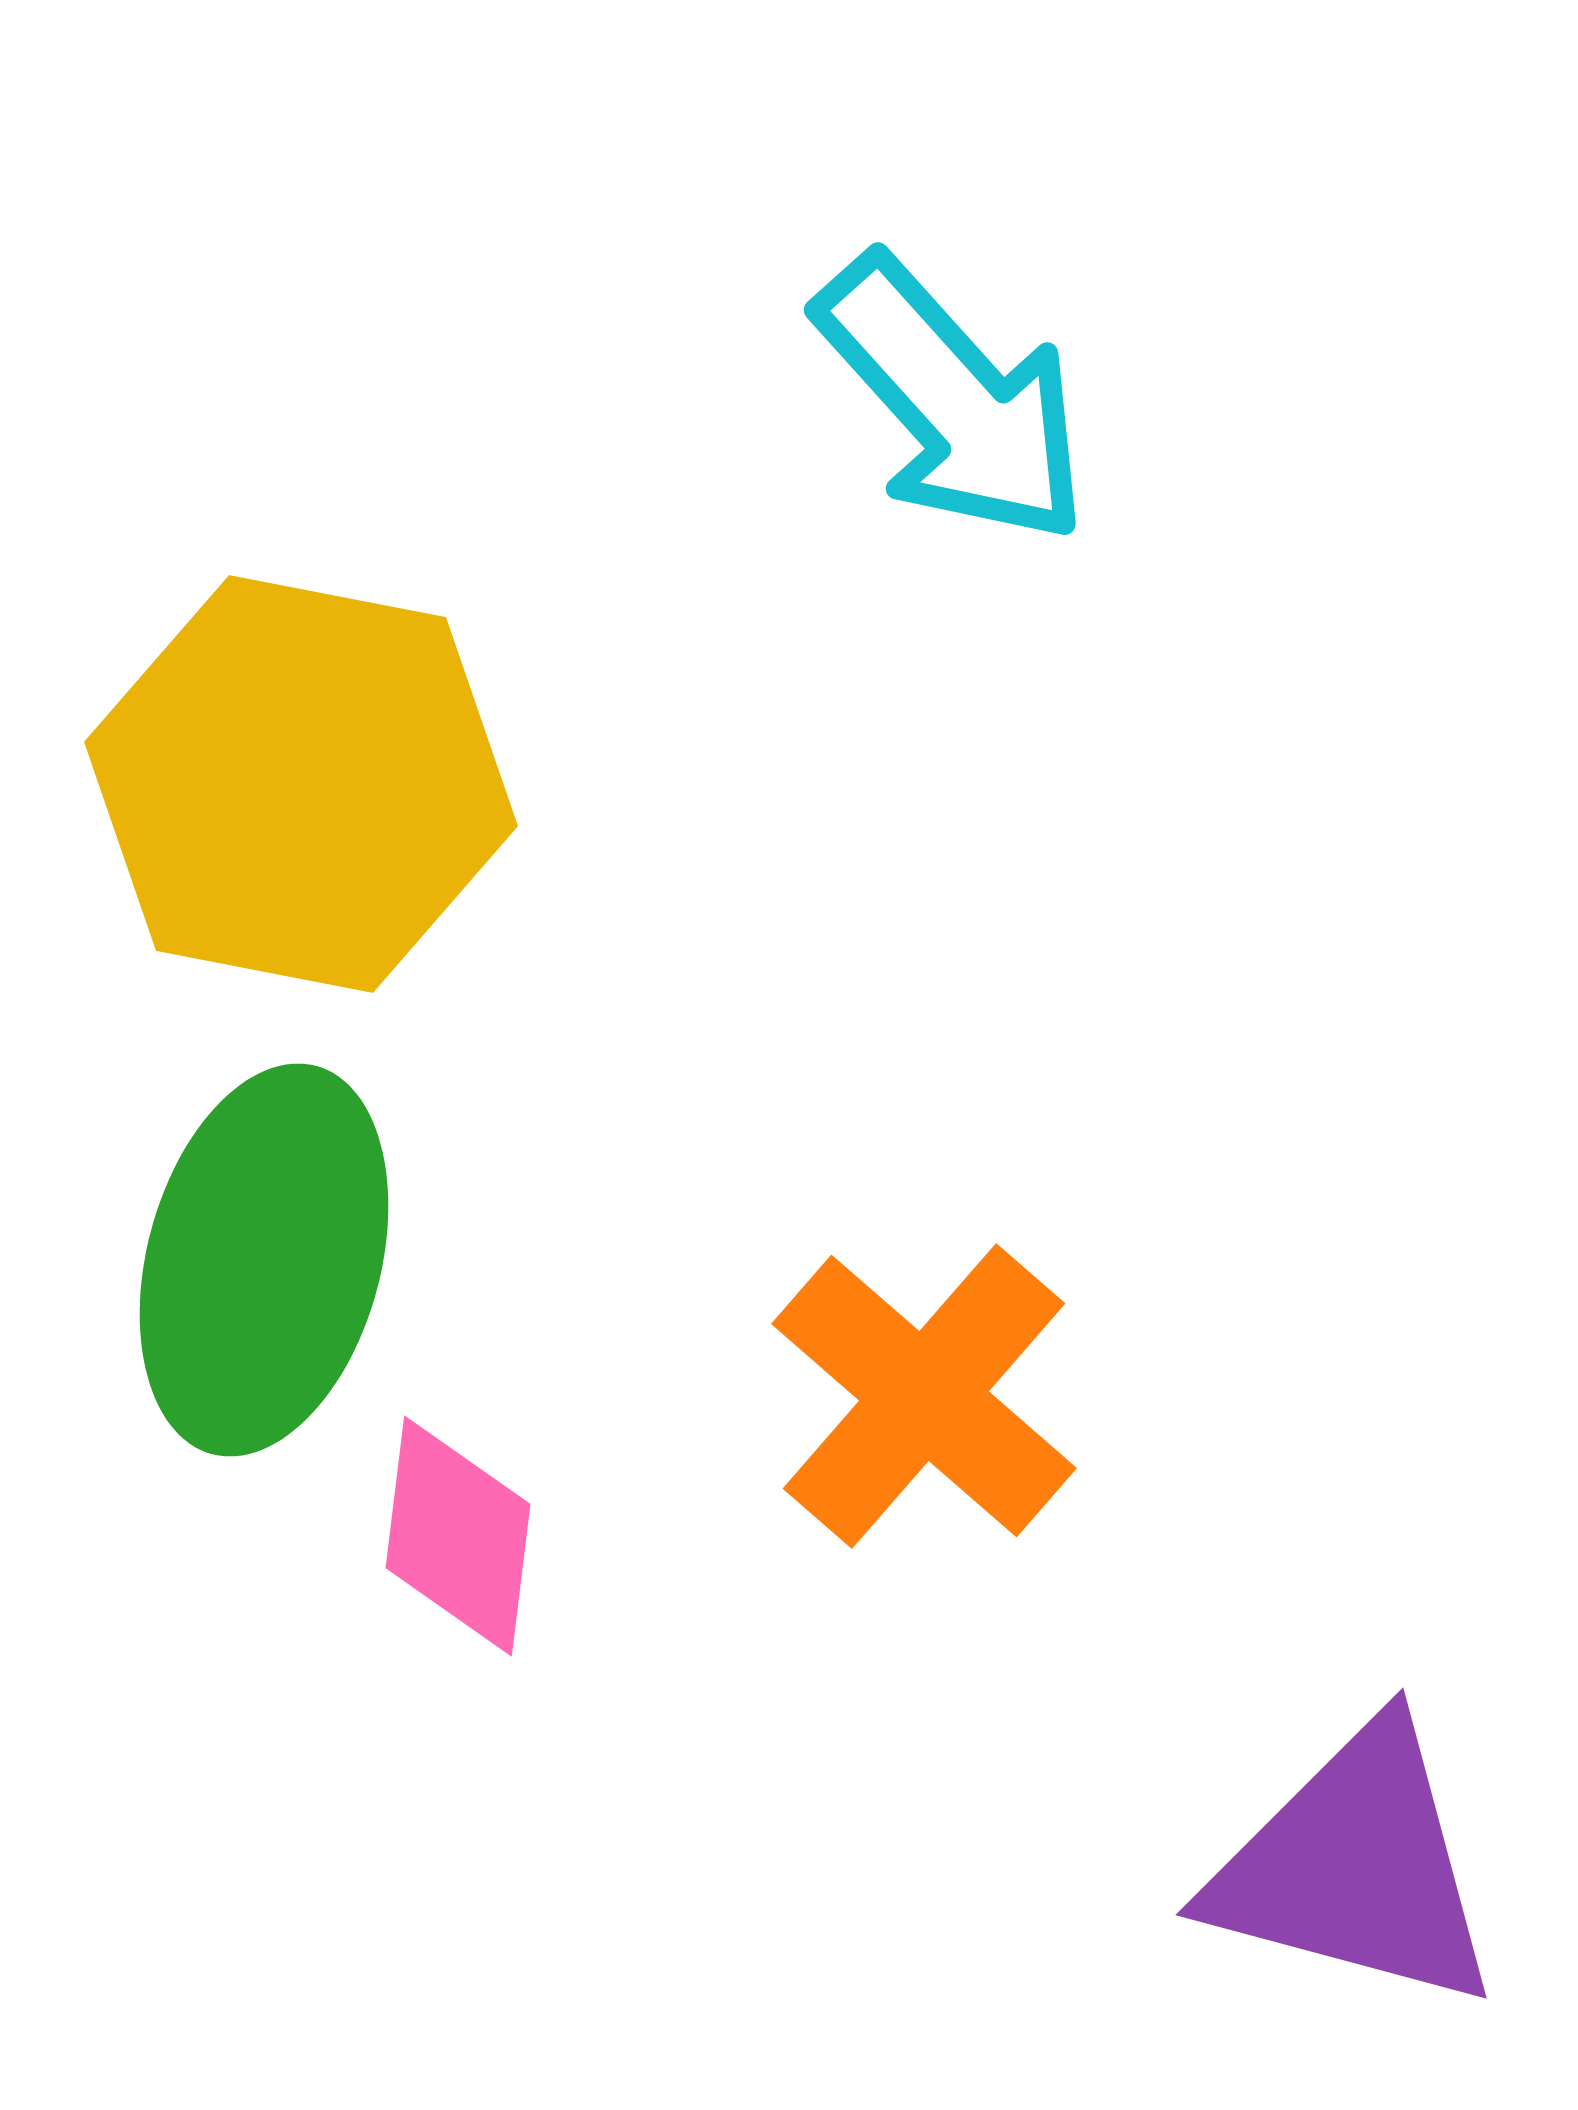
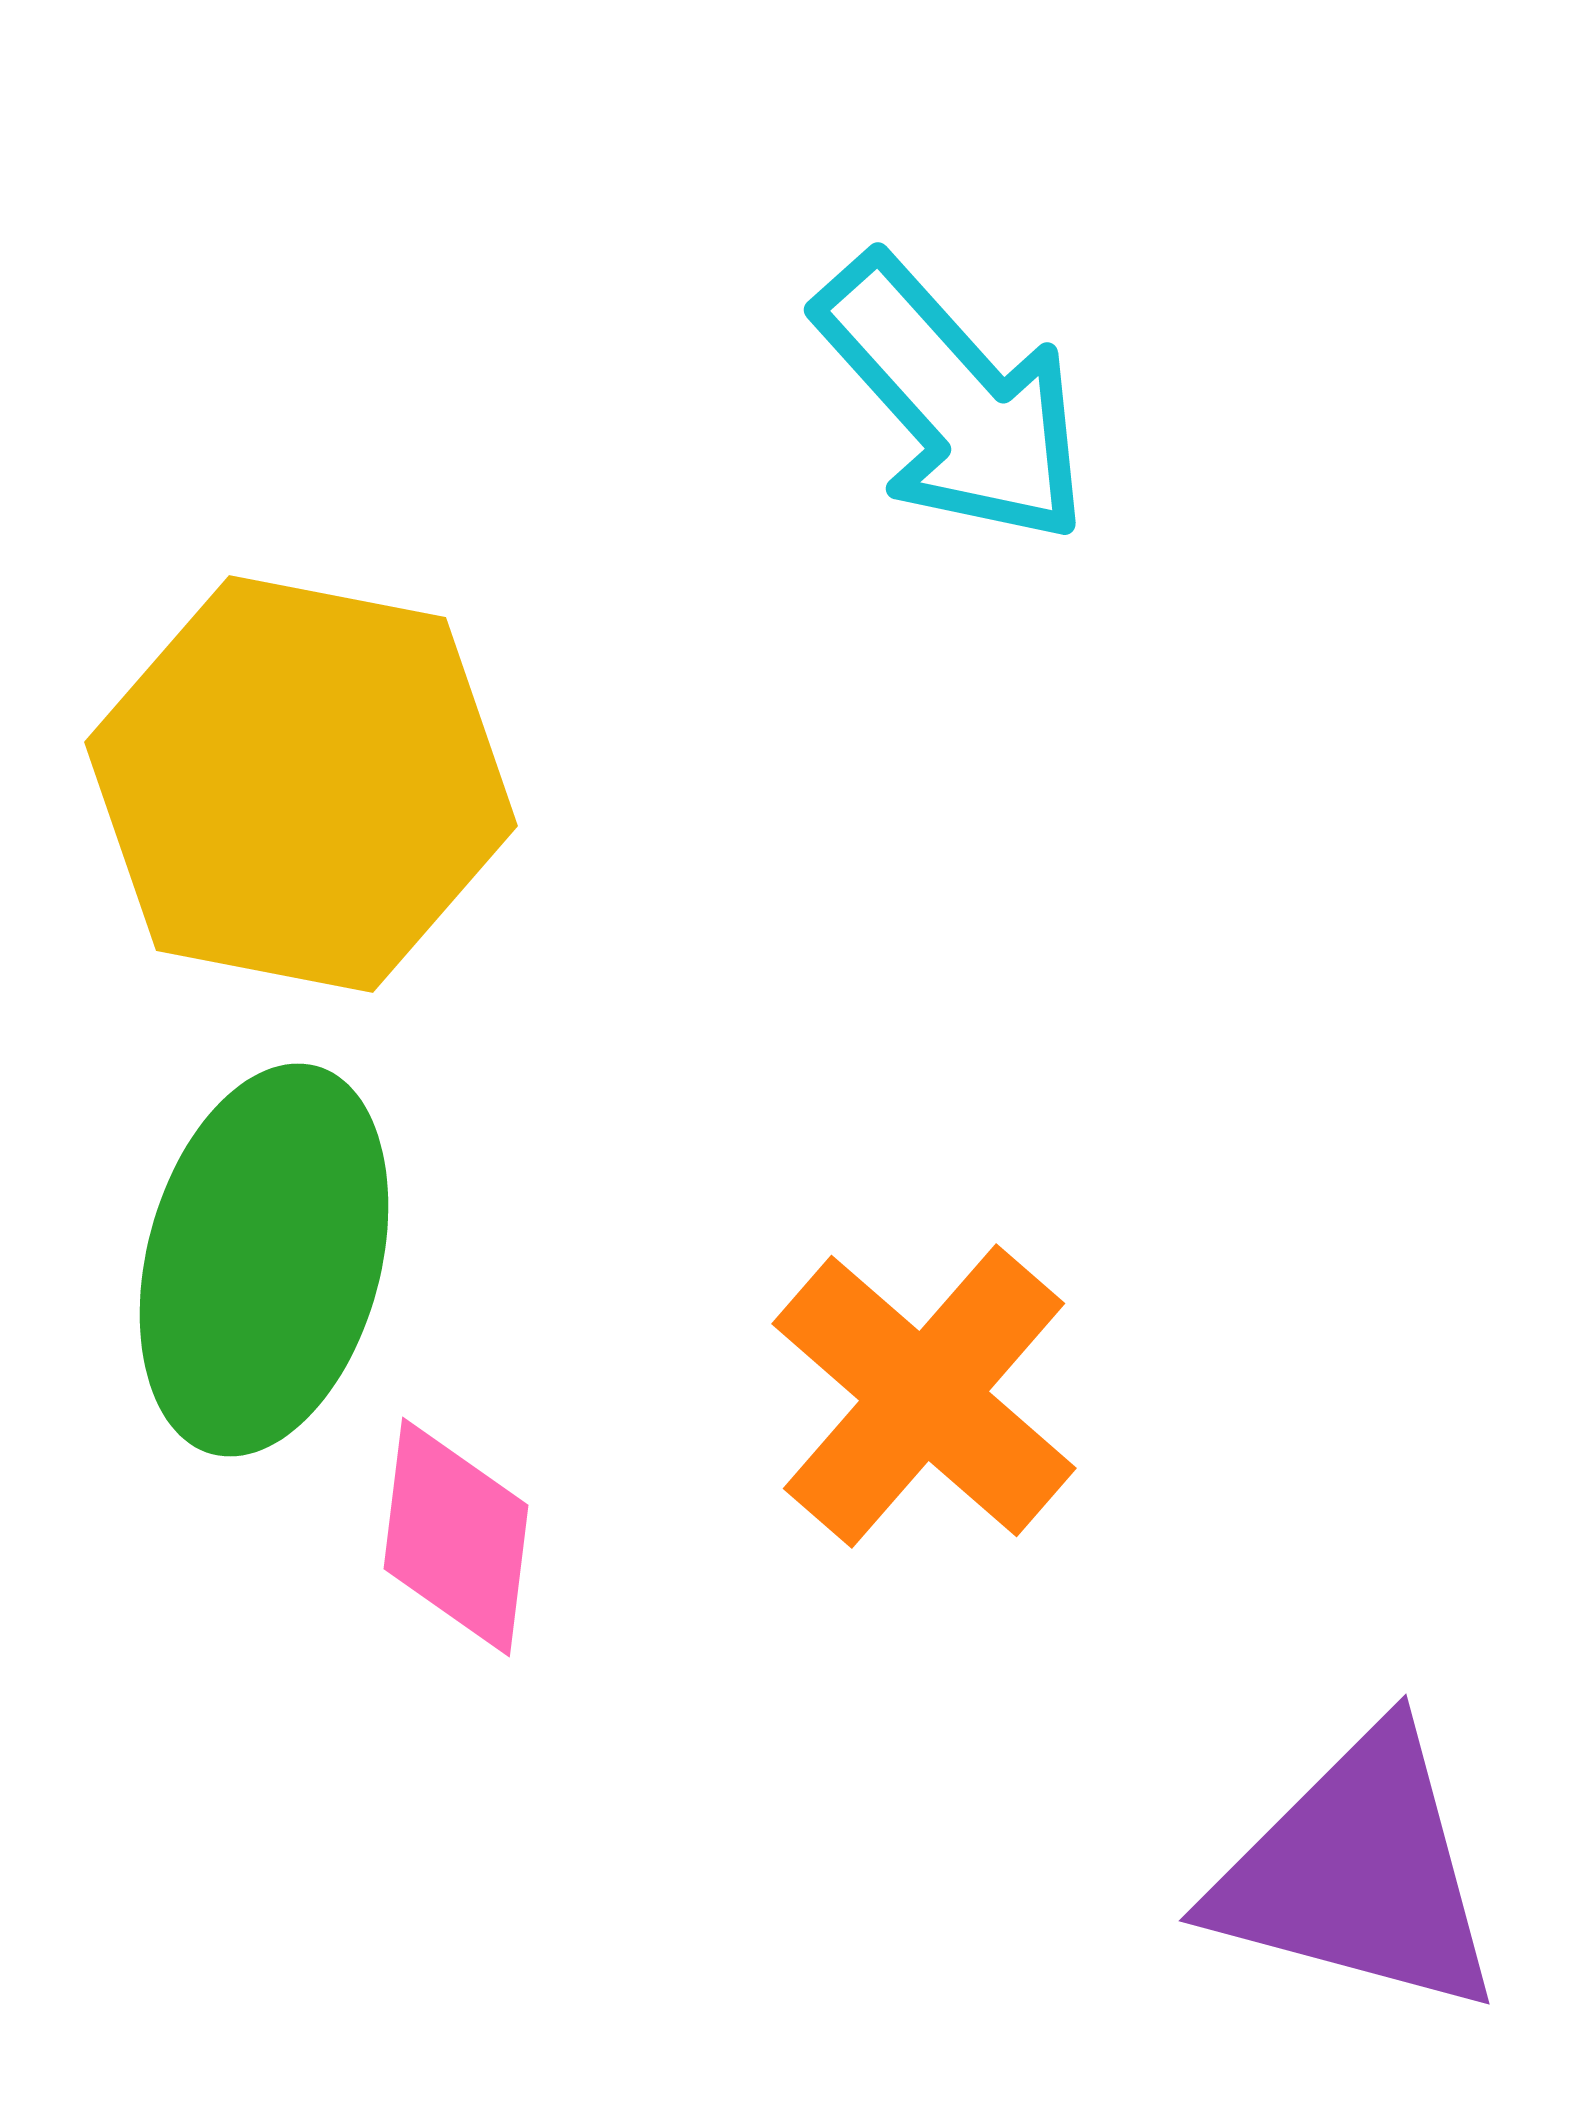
pink diamond: moved 2 px left, 1 px down
purple triangle: moved 3 px right, 6 px down
